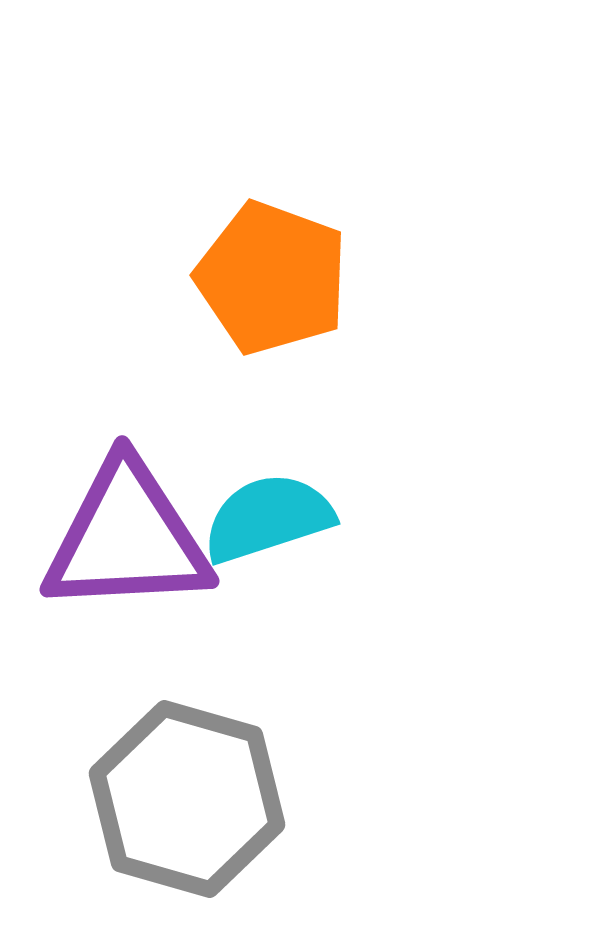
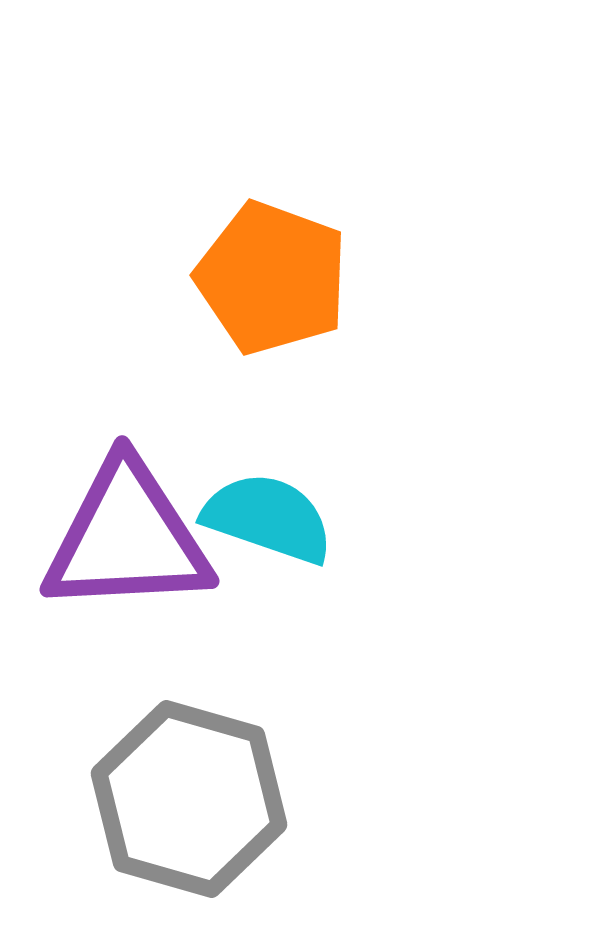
cyan semicircle: rotated 37 degrees clockwise
gray hexagon: moved 2 px right
